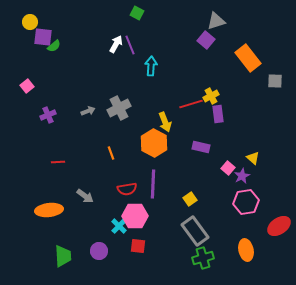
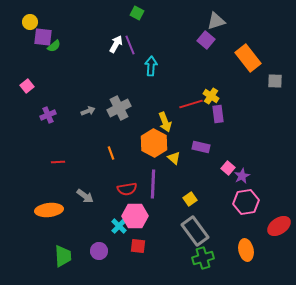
yellow cross at (211, 96): rotated 28 degrees counterclockwise
yellow triangle at (253, 158): moved 79 px left
